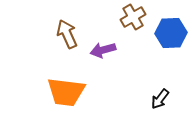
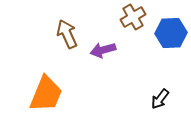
orange trapezoid: moved 20 px left, 2 px down; rotated 75 degrees counterclockwise
